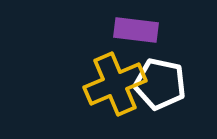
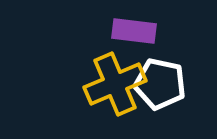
purple rectangle: moved 2 px left, 1 px down
